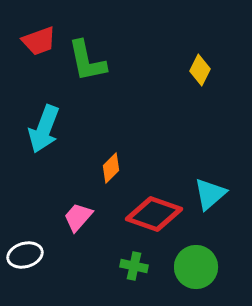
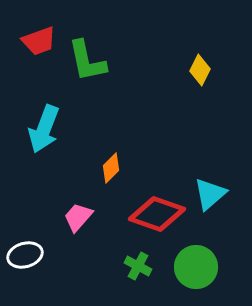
red diamond: moved 3 px right
green cross: moved 4 px right; rotated 16 degrees clockwise
